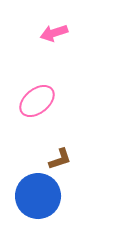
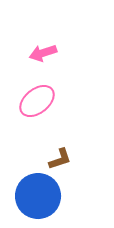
pink arrow: moved 11 px left, 20 px down
